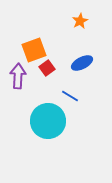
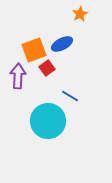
orange star: moved 7 px up
blue ellipse: moved 20 px left, 19 px up
